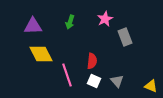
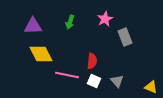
pink line: rotated 60 degrees counterclockwise
yellow triangle: moved 1 px down
